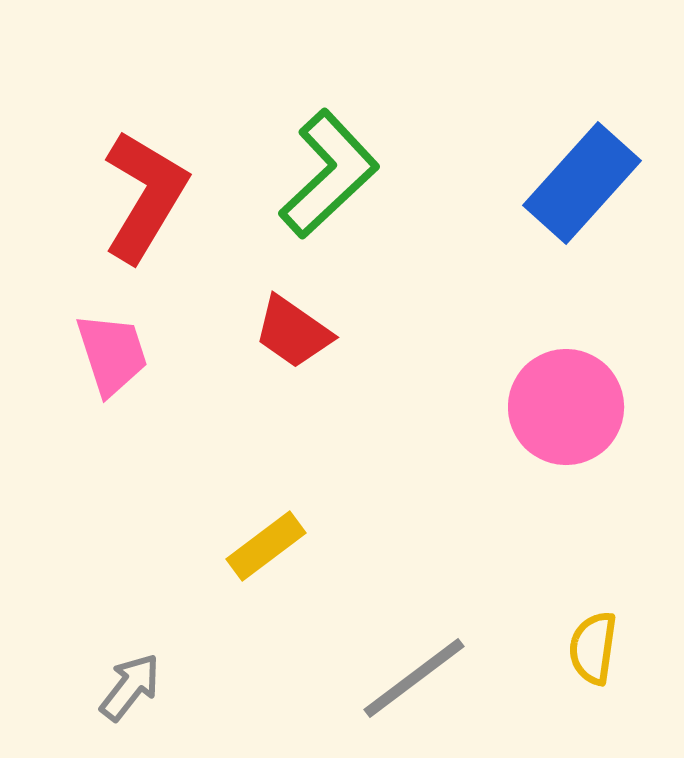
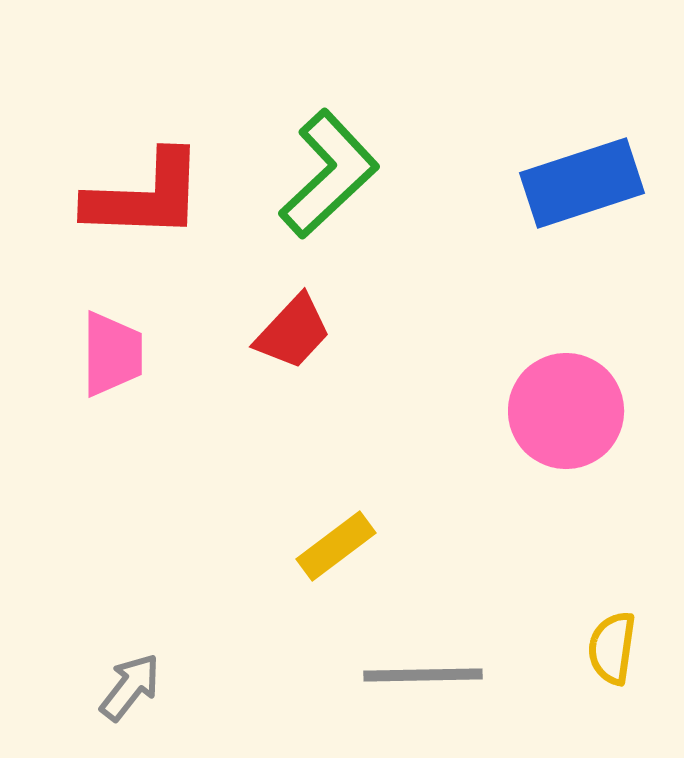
blue rectangle: rotated 30 degrees clockwise
red L-shape: rotated 61 degrees clockwise
red trapezoid: rotated 82 degrees counterclockwise
pink trapezoid: rotated 18 degrees clockwise
pink circle: moved 4 px down
yellow rectangle: moved 70 px right
yellow semicircle: moved 19 px right
gray line: moved 9 px right, 3 px up; rotated 36 degrees clockwise
